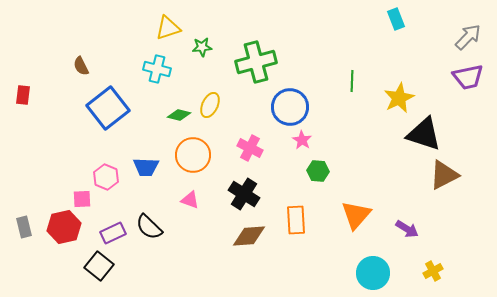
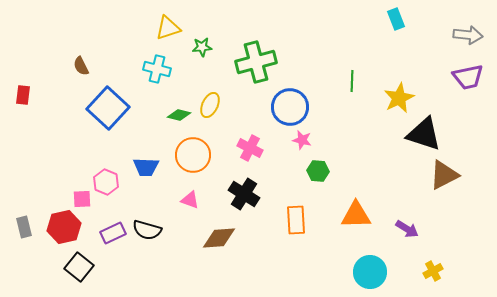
gray arrow: moved 2 px up; rotated 52 degrees clockwise
blue square: rotated 9 degrees counterclockwise
pink star: rotated 18 degrees counterclockwise
pink hexagon: moved 5 px down
orange triangle: rotated 48 degrees clockwise
black semicircle: moved 2 px left, 3 px down; rotated 28 degrees counterclockwise
brown diamond: moved 30 px left, 2 px down
black square: moved 20 px left, 1 px down
cyan circle: moved 3 px left, 1 px up
